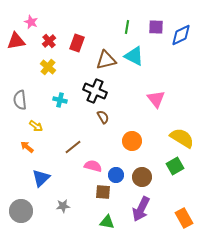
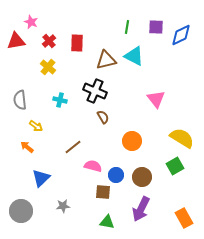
red rectangle: rotated 18 degrees counterclockwise
